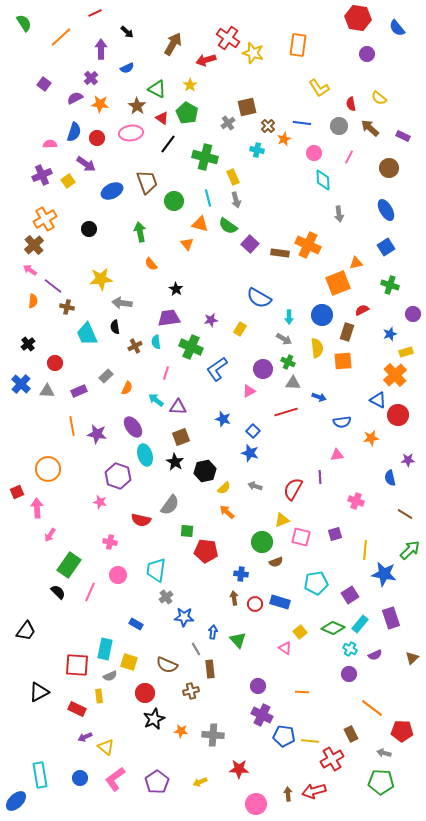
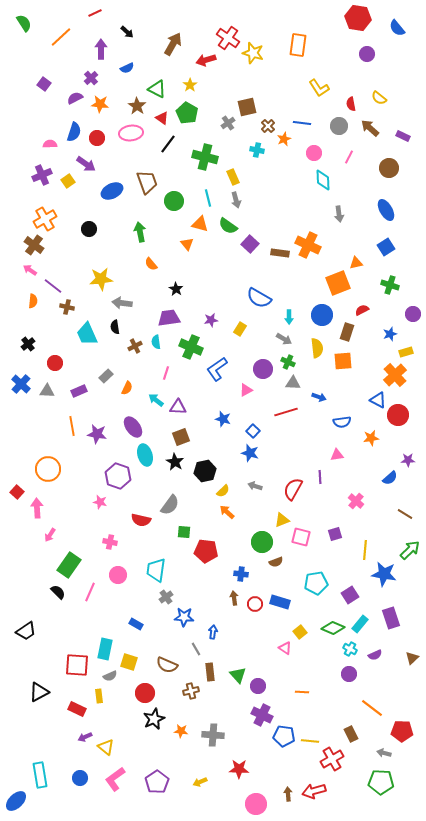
brown cross at (34, 245): rotated 12 degrees counterclockwise
pink triangle at (249, 391): moved 3 px left, 1 px up
blue semicircle at (390, 478): rotated 119 degrees counterclockwise
yellow semicircle at (224, 488): moved 1 px left, 3 px down
red square at (17, 492): rotated 24 degrees counterclockwise
pink cross at (356, 501): rotated 21 degrees clockwise
green square at (187, 531): moved 3 px left, 1 px down
black trapezoid at (26, 631): rotated 20 degrees clockwise
green triangle at (238, 640): moved 35 px down
brown rectangle at (210, 669): moved 3 px down
